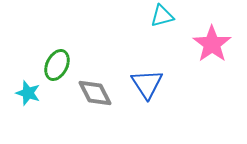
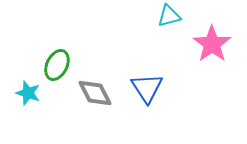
cyan triangle: moved 7 px right
blue triangle: moved 4 px down
